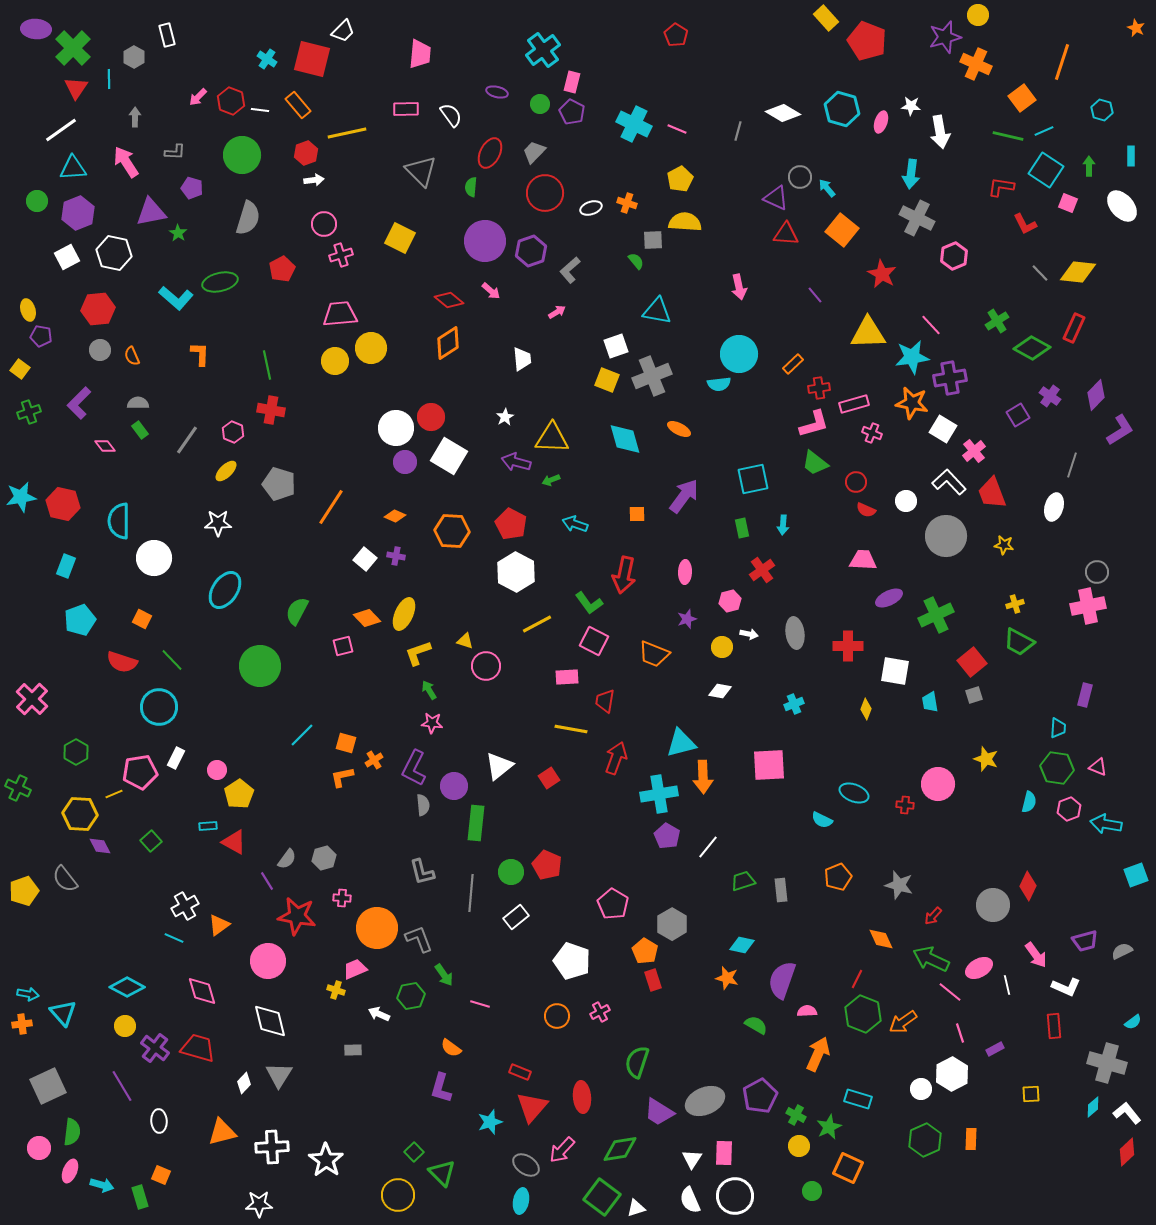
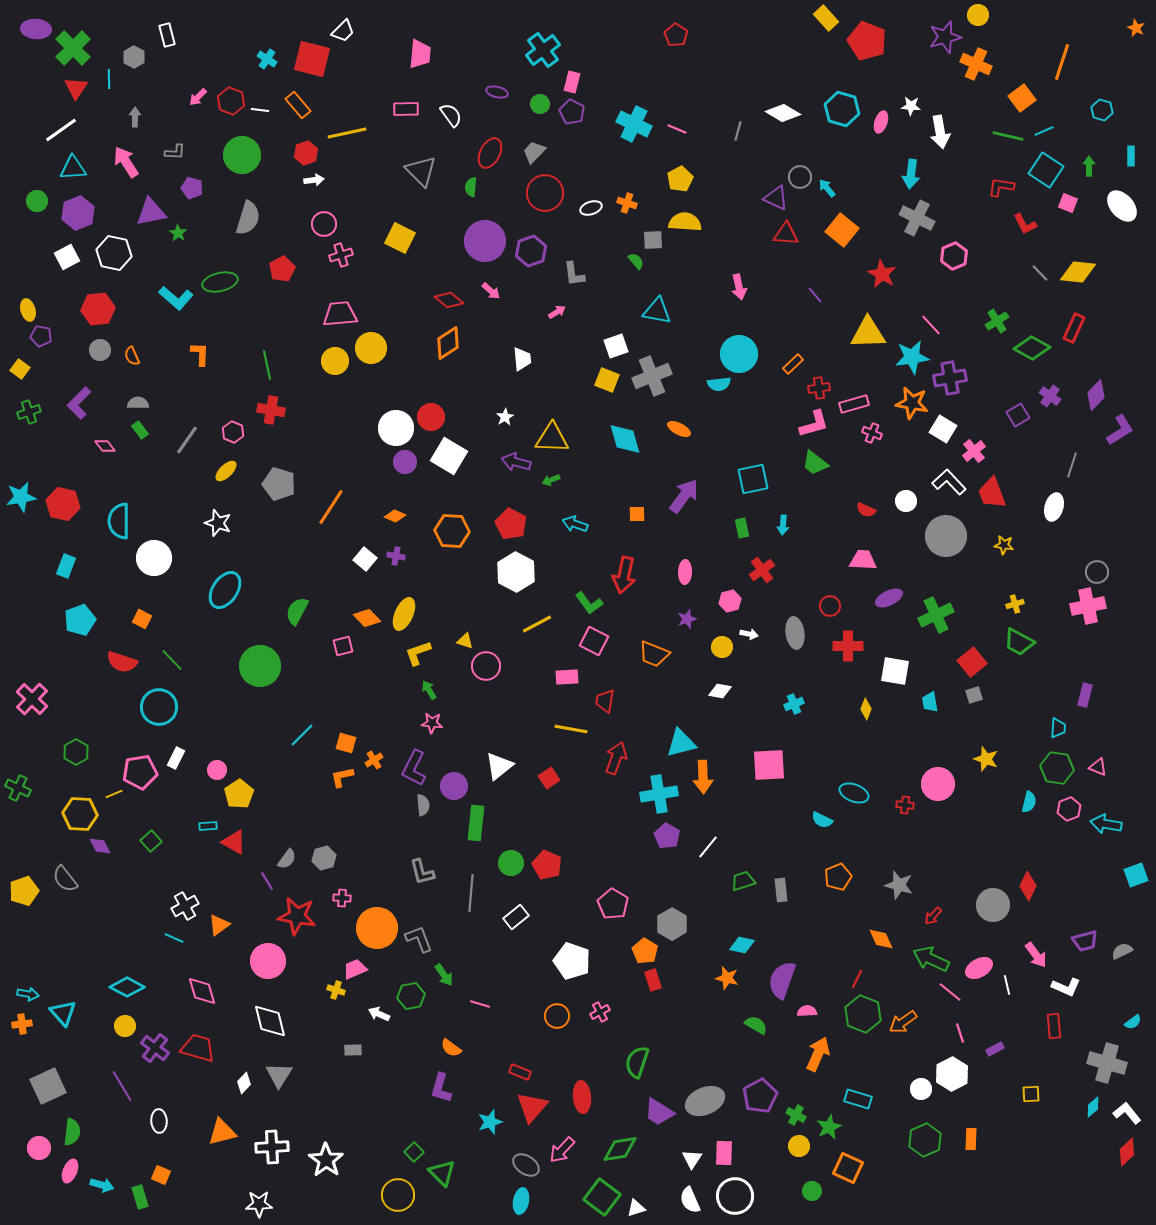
gray L-shape at (570, 270): moved 4 px right, 4 px down; rotated 56 degrees counterclockwise
red circle at (856, 482): moved 26 px left, 124 px down
white star at (218, 523): rotated 20 degrees clockwise
green circle at (511, 872): moved 9 px up
